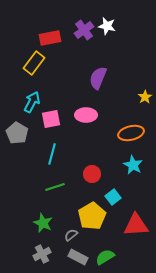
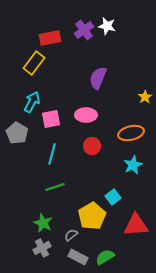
cyan star: rotated 18 degrees clockwise
red circle: moved 28 px up
gray cross: moved 6 px up
